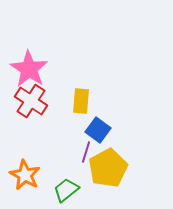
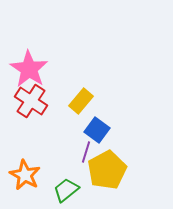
yellow rectangle: rotated 35 degrees clockwise
blue square: moved 1 px left
yellow pentagon: moved 1 px left, 2 px down
